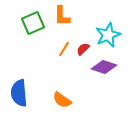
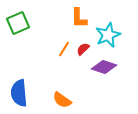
orange L-shape: moved 17 px right, 2 px down
green square: moved 15 px left
